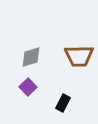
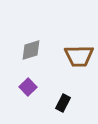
gray diamond: moved 7 px up
